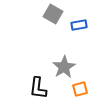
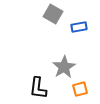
blue rectangle: moved 2 px down
